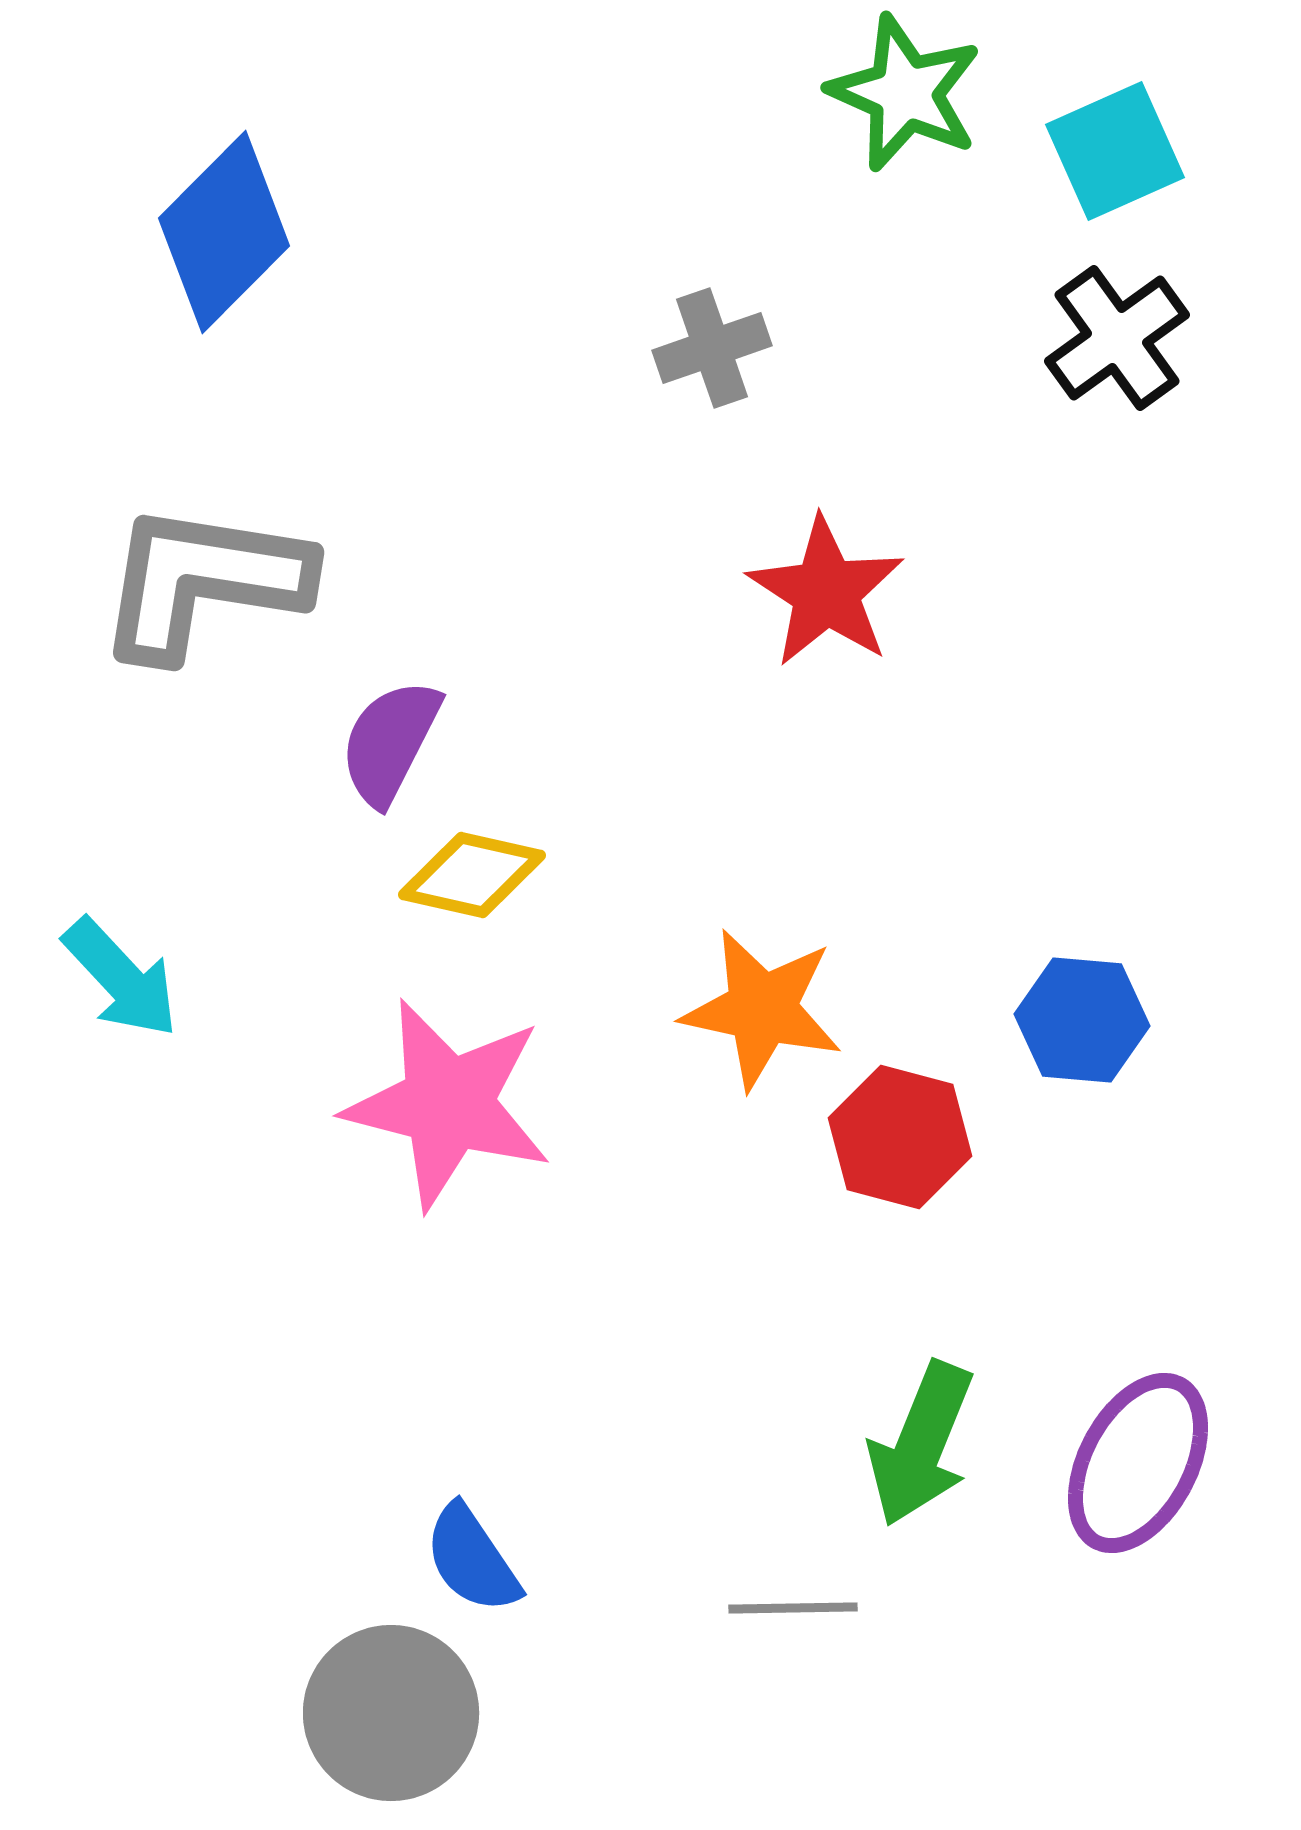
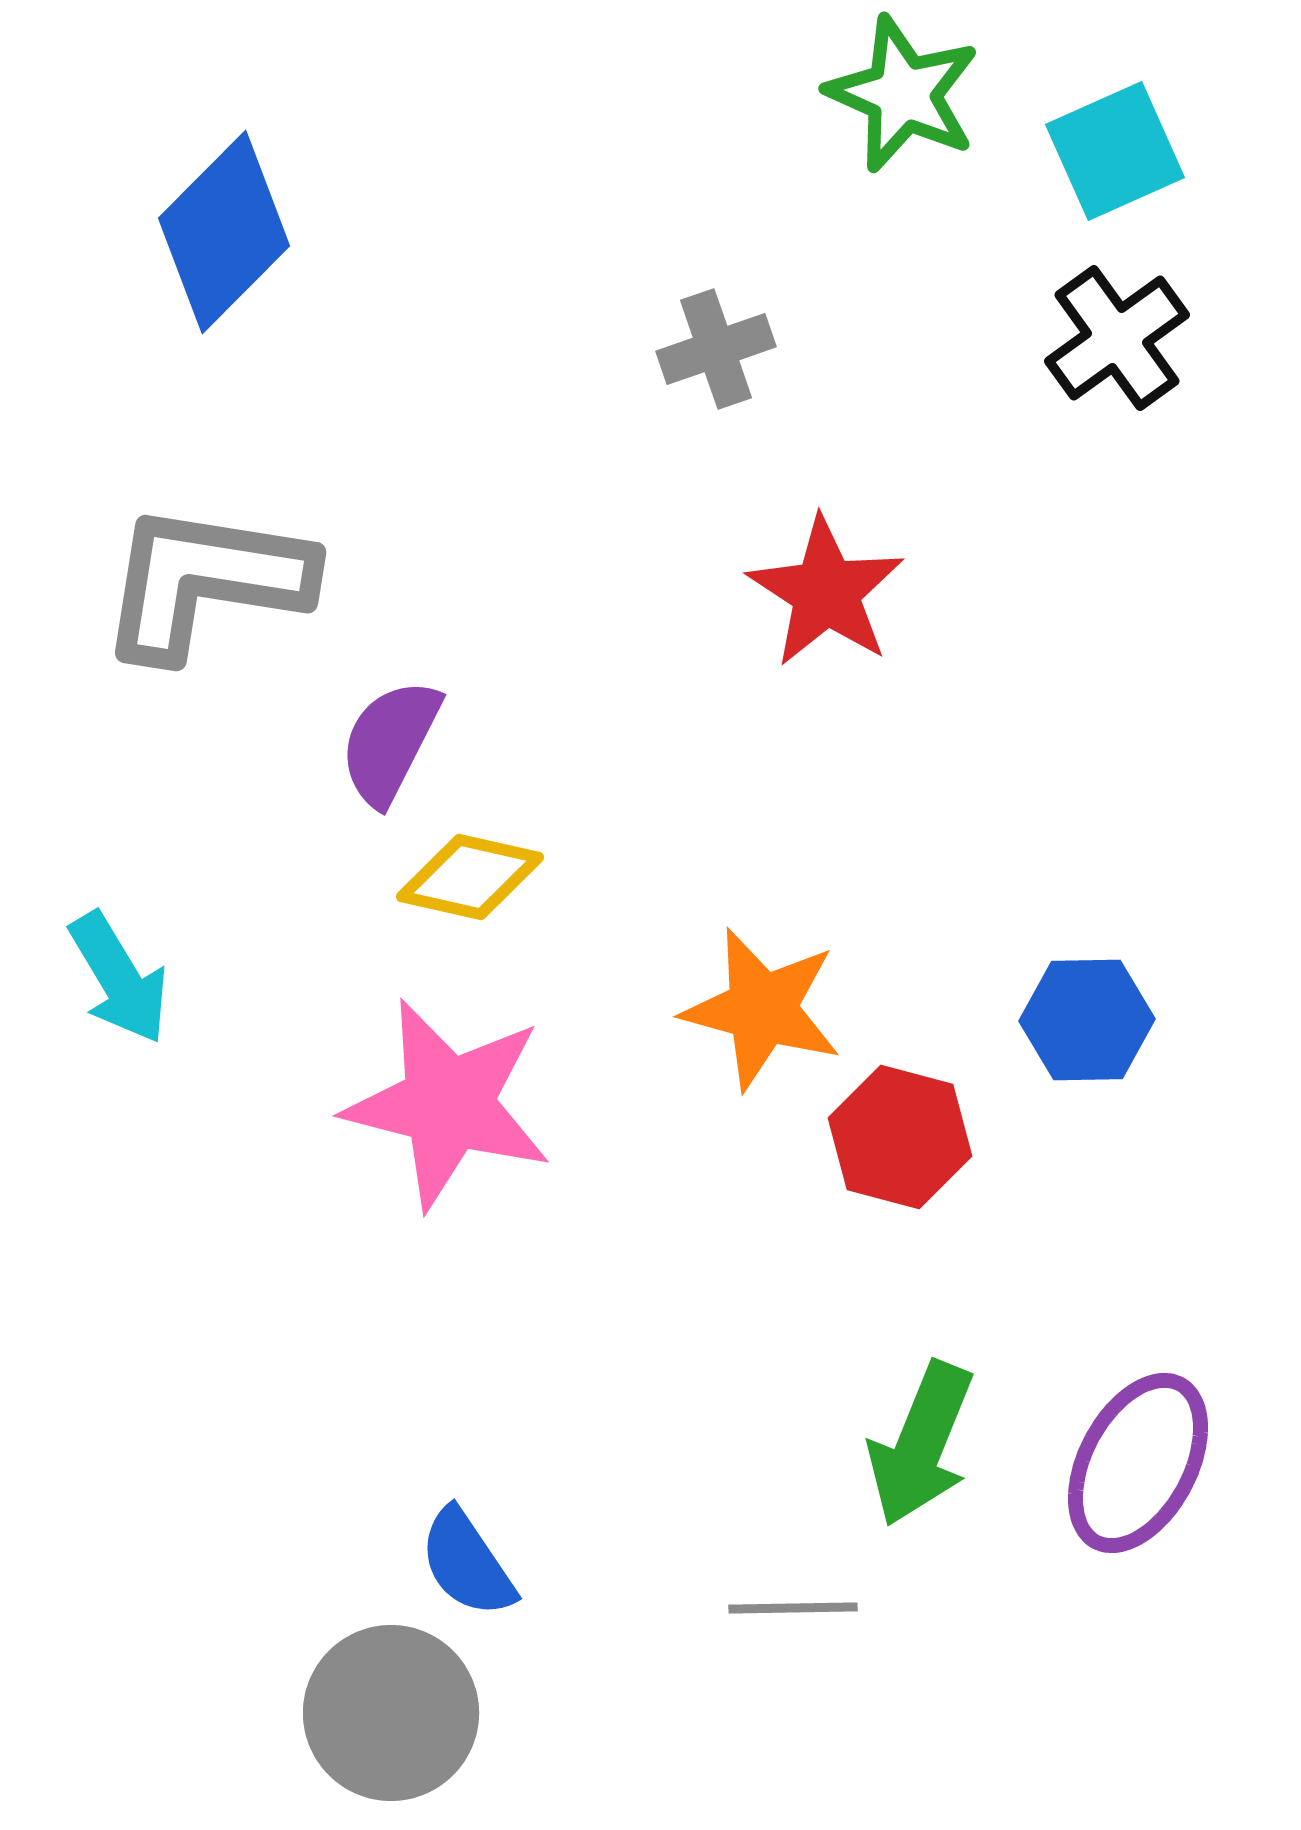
green star: moved 2 px left, 1 px down
gray cross: moved 4 px right, 1 px down
gray L-shape: moved 2 px right
yellow diamond: moved 2 px left, 2 px down
cyan arrow: moved 2 px left; rotated 12 degrees clockwise
orange star: rotated 3 degrees clockwise
blue hexagon: moved 5 px right; rotated 6 degrees counterclockwise
blue semicircle: moved 5 px left, 4 px down
